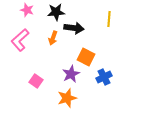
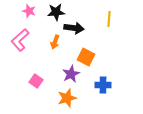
pink star: moved 2 px right, 1 px down
orange arrow: moved 2 px right, 4 px down
blue cross: moved 1 px left, 8 px down; rotated 28 degrees clockwise
